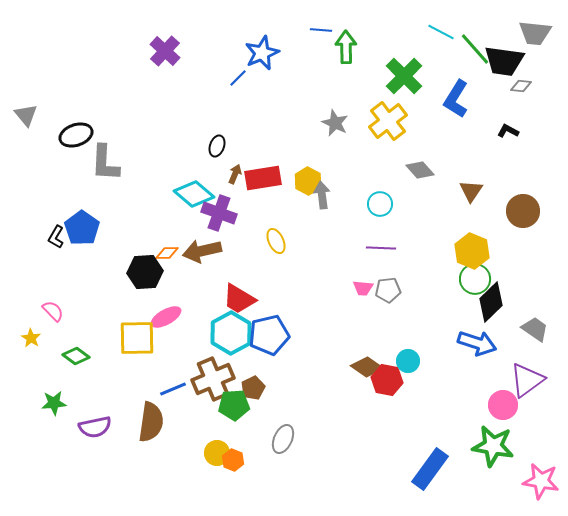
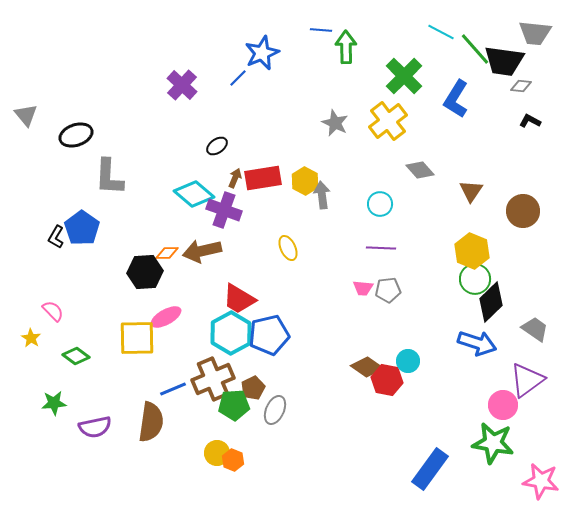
purple cross at (165, 51): moved 17 px right, 34 px down
black L-shape at (508, 131): moved 22 px right, 10 px up
black ellipse at (217, 146): rotated 35 degrees clockwise
gray L-shape at (105, 163): moved 4 px right, 14 px down
brown arrow at (235, 174): moved 4 px down
yellow hexagon at (308, 181): moved 3 px left
purple cross at (219, 213): moved 5 px right, 3 px up
yellow ellipse at (276, 241): moved 12 px right, 7 px down
gray ellipse at (283, 439): moved 8 px left, 29 px up
green star at (493, 446): moved 3 px up
